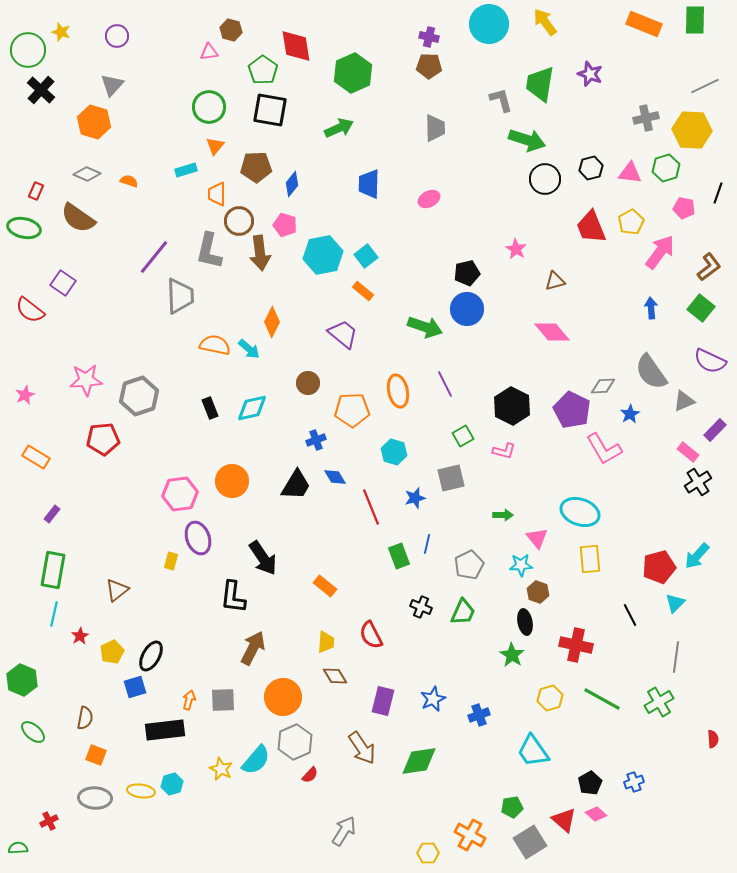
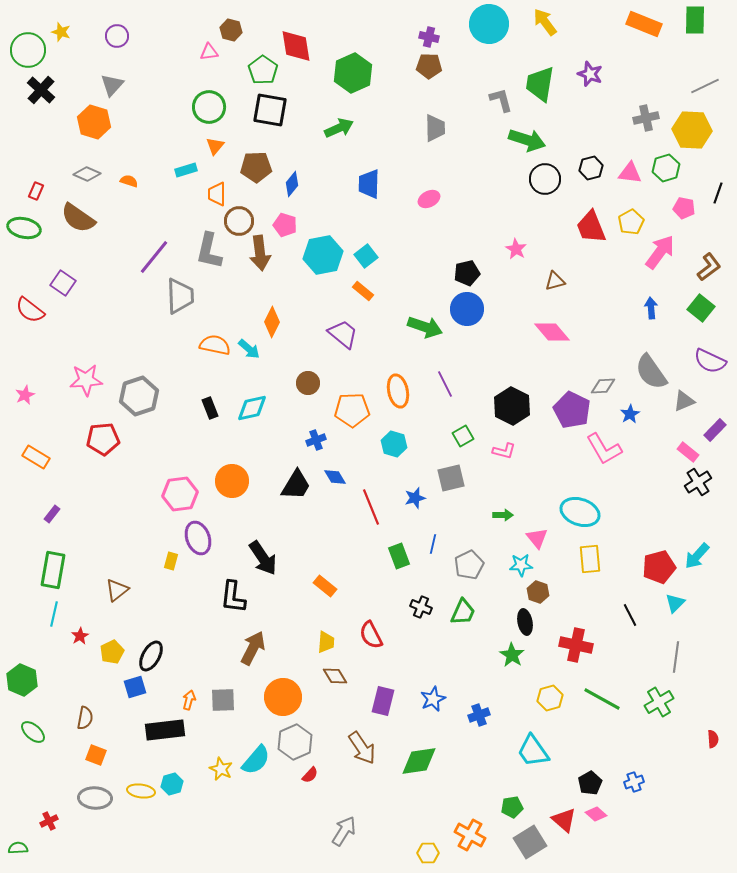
cyan hexagon at (394, 452): moved 8 px up
blue line at (427, 544): moved 6 px right
